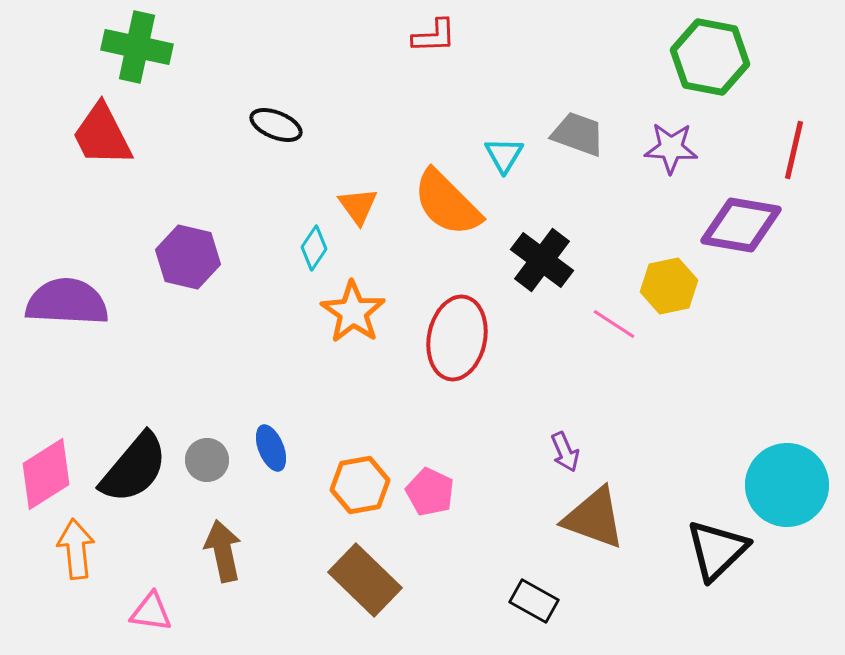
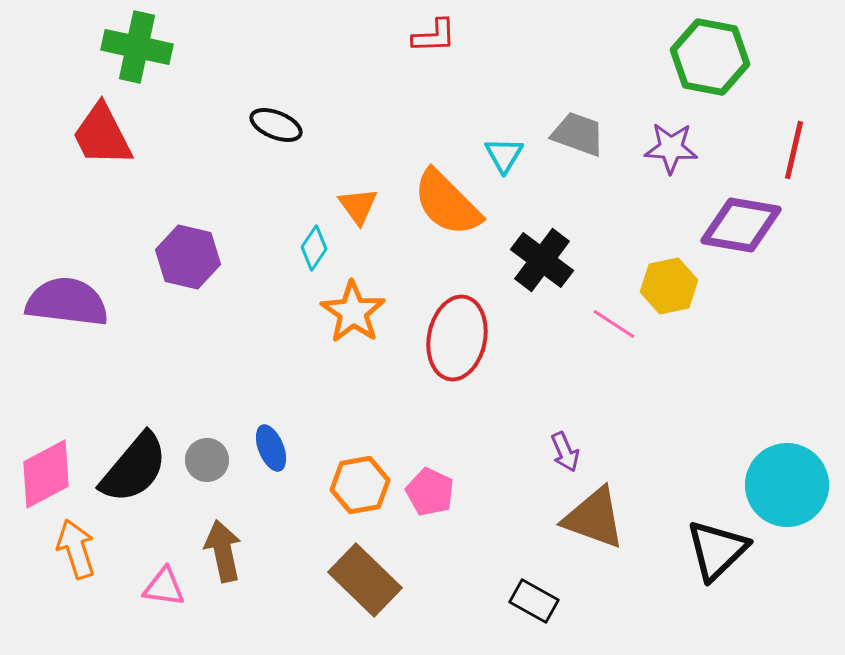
purple semicircle: rotated 4 degrees clockwise
pink diamond: rotated 4 degrees clockwise
orange arrow: rotated 12 degrees counterclockwise
pink triangle: moved 13 px right, 25 px up
